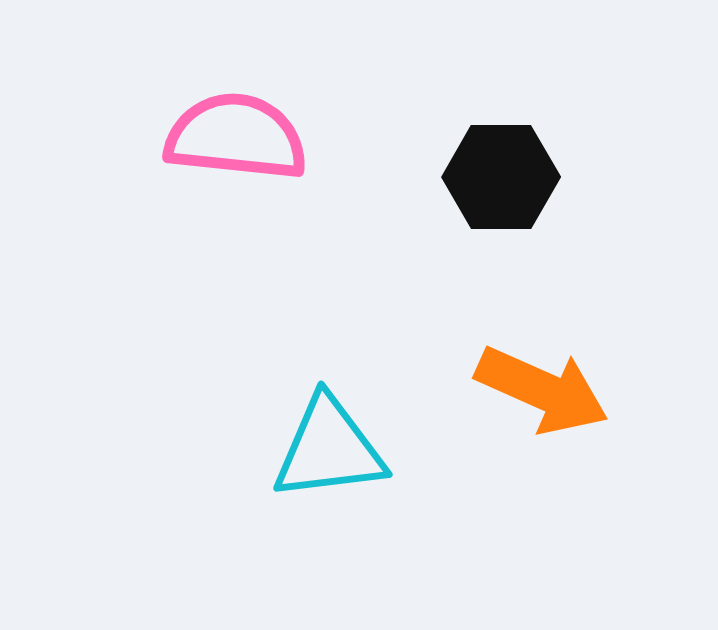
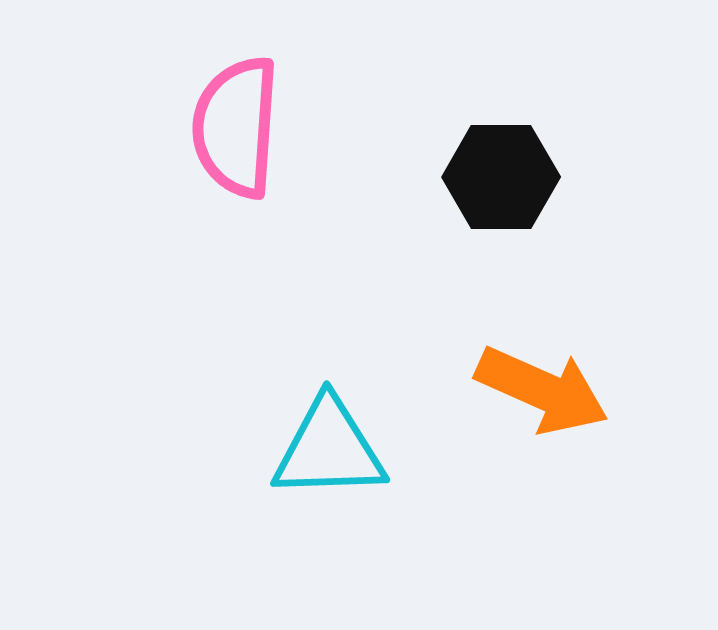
pink semicircle: moved 10 px up; rotated 92 degrees counterclockwise
cyan triangle: rotated 5 degrees clockwise
